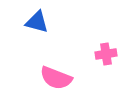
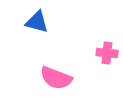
pink cross: moved 1 px right, 1 px up; rotated 15 degrees clockwise
